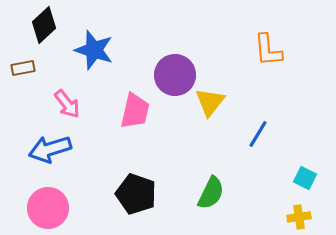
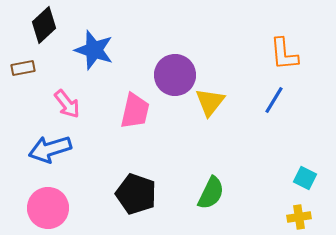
orange L-shape: moved 16 px right, 4 px down
blue line: moved 16 px right, 34 px up
